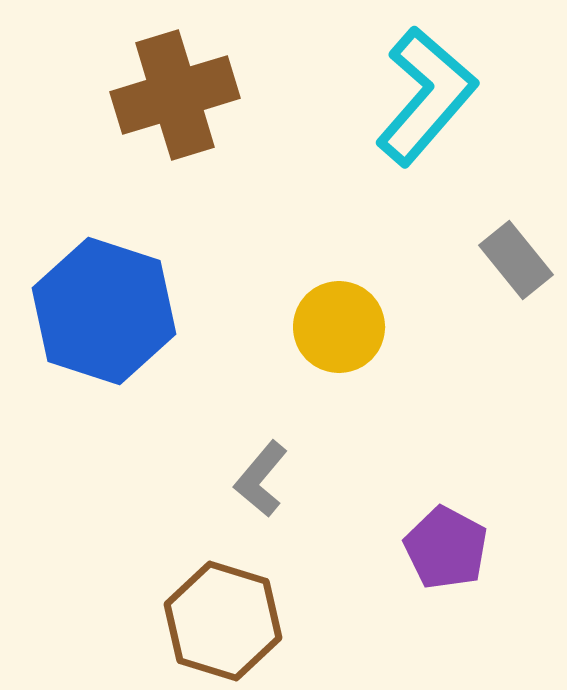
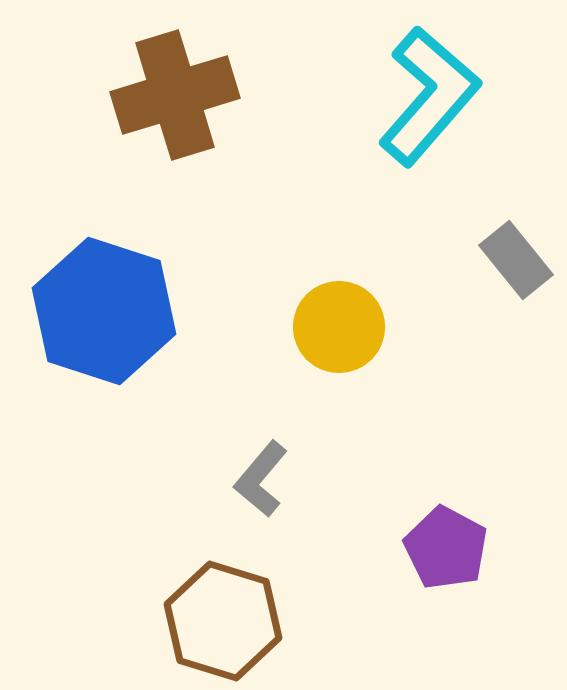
cyan L-shape: moved 3 px right
